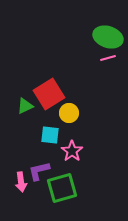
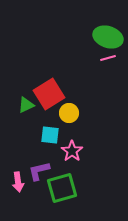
green triangle: moved 1 px right, 1 px up
pink arrow: moved 3 px left
